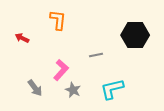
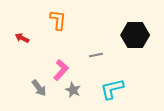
gray arrow: moved 4 px right
